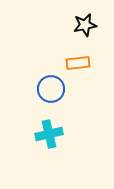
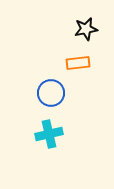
black star: moved 1 px right, 4 px down
blue circle: moved 4 px down
